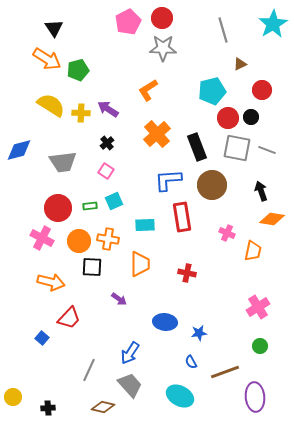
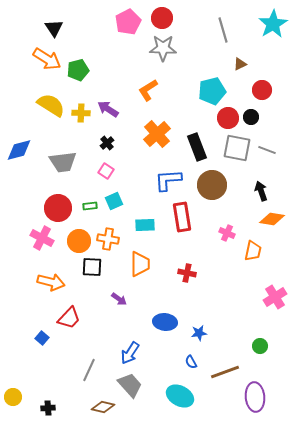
pink cross at (258, 307): moved 17 px right, 10 px up
